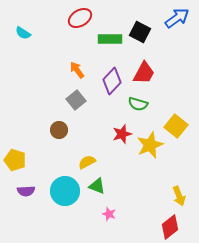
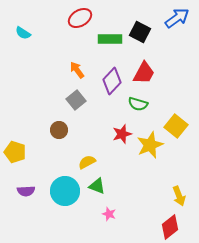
yellow pentagon: moved 8 px up
